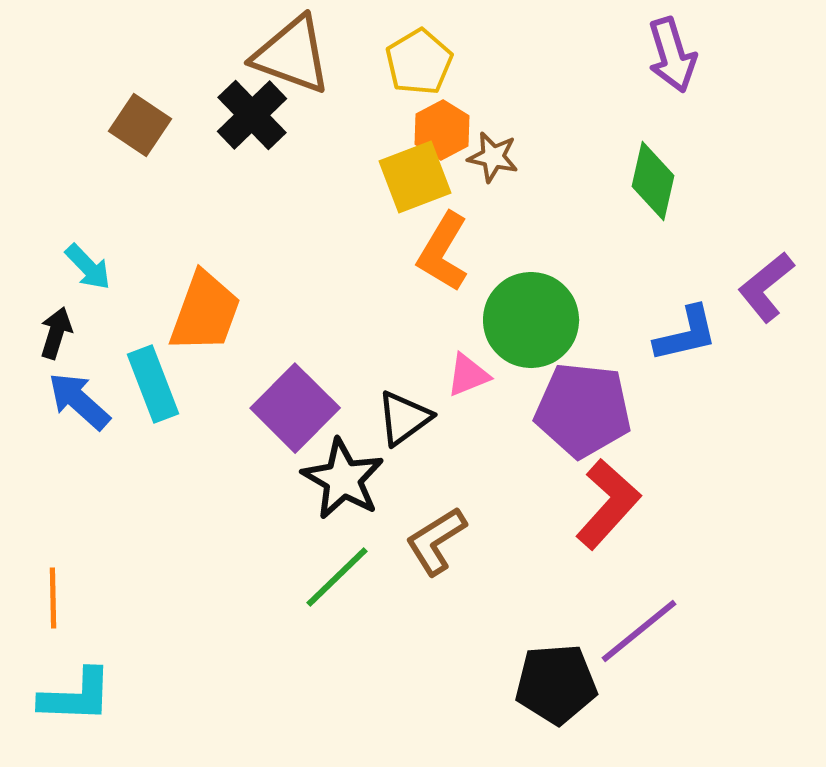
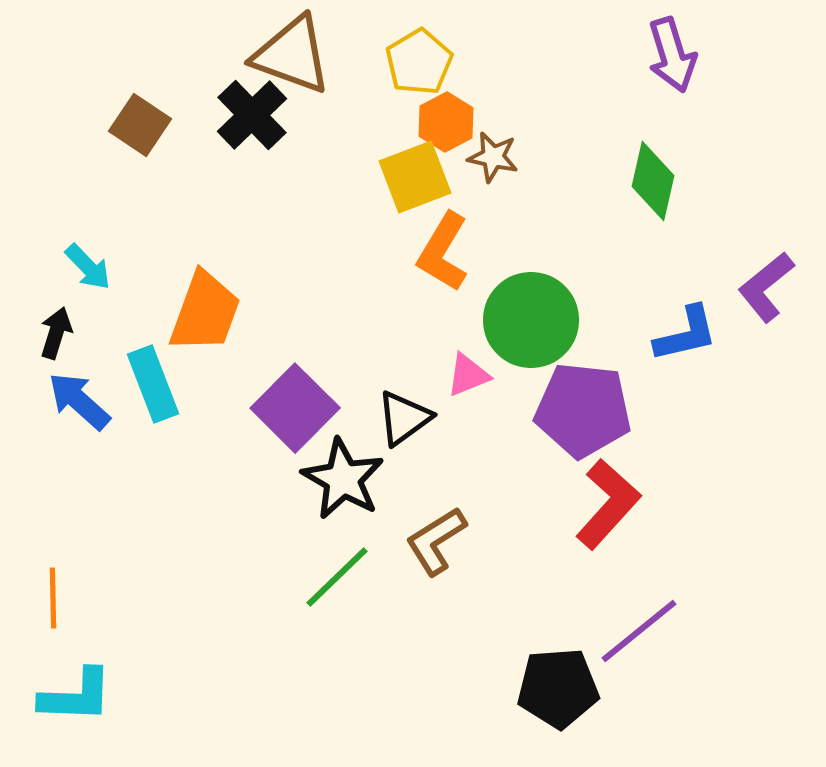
orange hexagon: moved 4 px right, 8 px up
black pentagon: moved 2 px right, 4 px down
